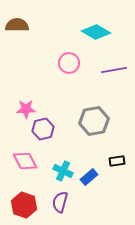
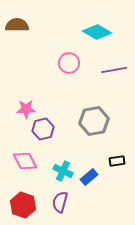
cyan diamond: moved 1 px right
red hexagon: moved 1 px left
